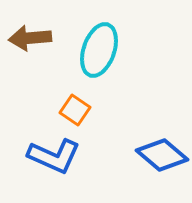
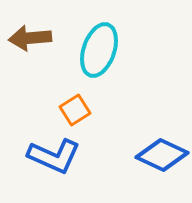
orange square: rotated 24 degrees clockwise
blue diamond: rotated 15 degrees counterclockwise
